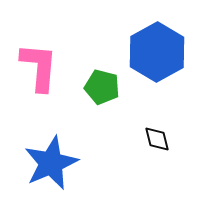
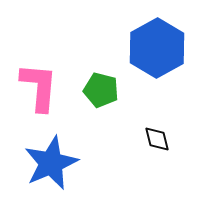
blue hexagon: moved 4 px up
pink L-shape: moved 20 px down
green pentagon: moved 1 px left, 3 px down
